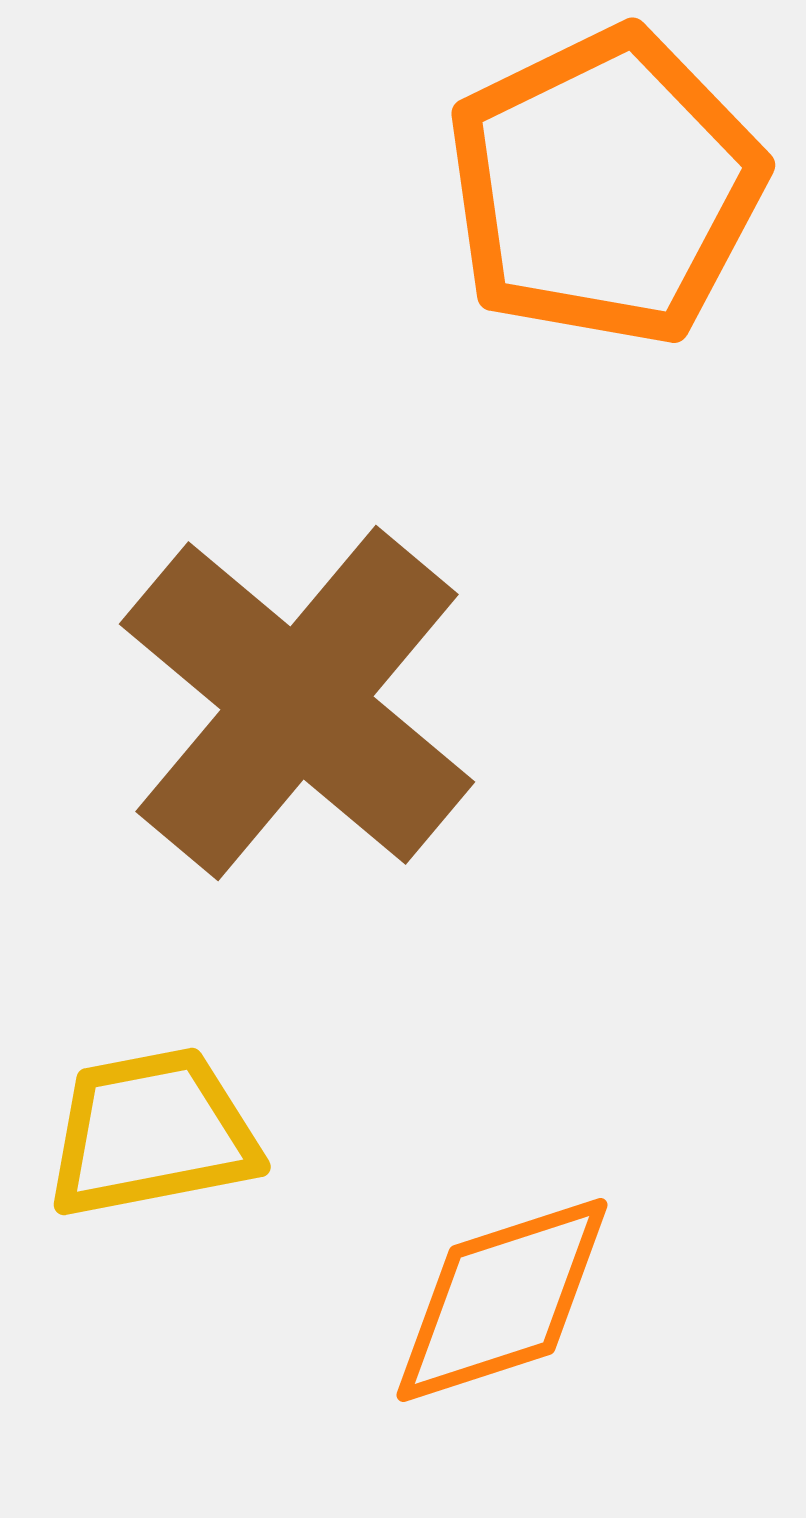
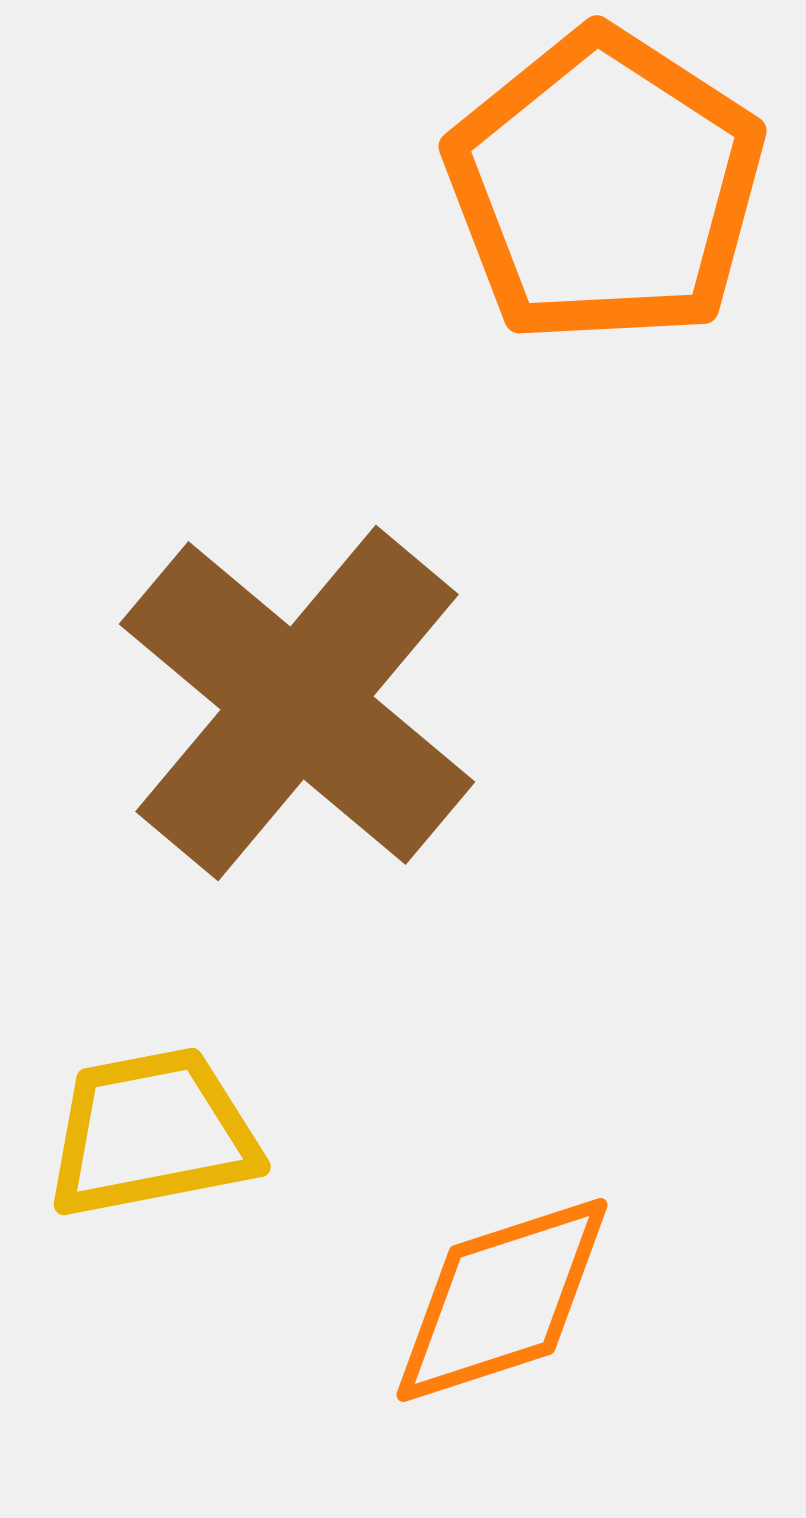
orange pentagon: rotated 13 degrees counterclockwise
